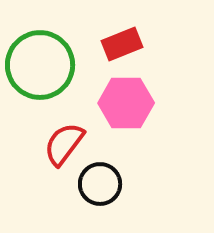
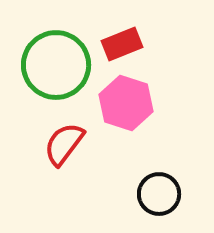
green circle: moved 16 px right
pink hexagon: rotated 18 degrees clockwise
black circle: moved 59 px right, 10 px down
